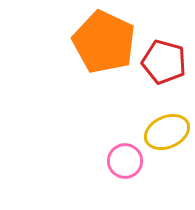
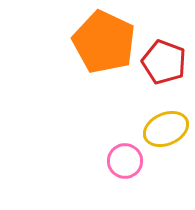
red pentagon: rotated 6 degrees clockwise
yellow ellipse: moved 1 px left, 3 px up
